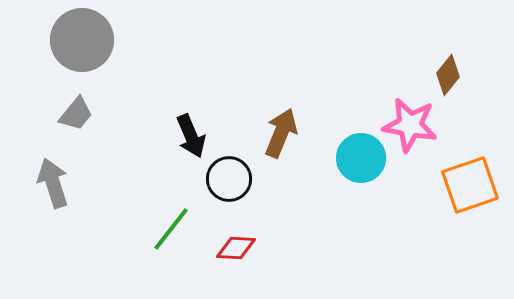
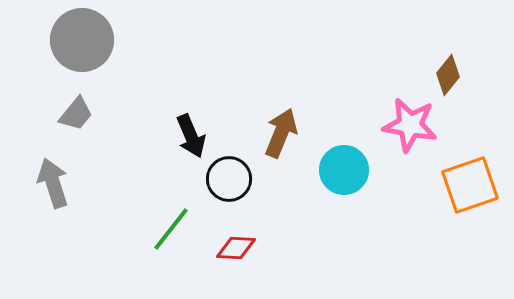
cyan circle: moved 17 px left, 12 px down
